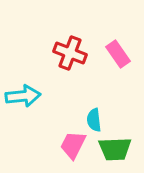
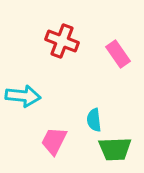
red cross: moved 8 px left, 12 px up
cyan arrow: rotated 12 degrees clockwise
pink trapezoid: moved 19 px left, 4 px up
